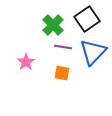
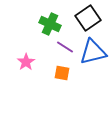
black square: moved 1 px right, 1 px up
green cross: moved 3 px left, 1 px up; rotated 20 degrees counterclockwise
purple line: moved 2 px right; rotated 24 degrees clockwise
blue triangle: rotated 32 degrees clockwise
